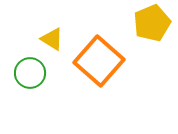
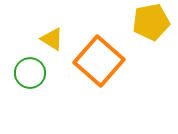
yellow pentagon: moved 1 px left, 1 px up; rotated 12 degrees clockwise
